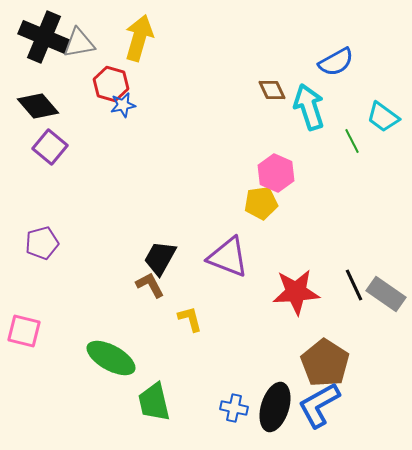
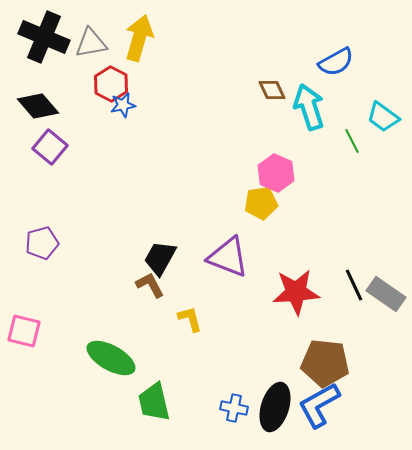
gray triangle: moved 12 px right
red hexagon: rotated 12 degrees clockwise
brown pentagon: rotated 27 degrees counterclockwise
